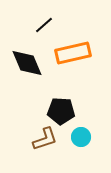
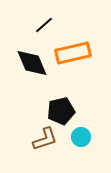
black diamond: moved 5 px right
black pentagon: rotated 16 degrees counterclockwise
